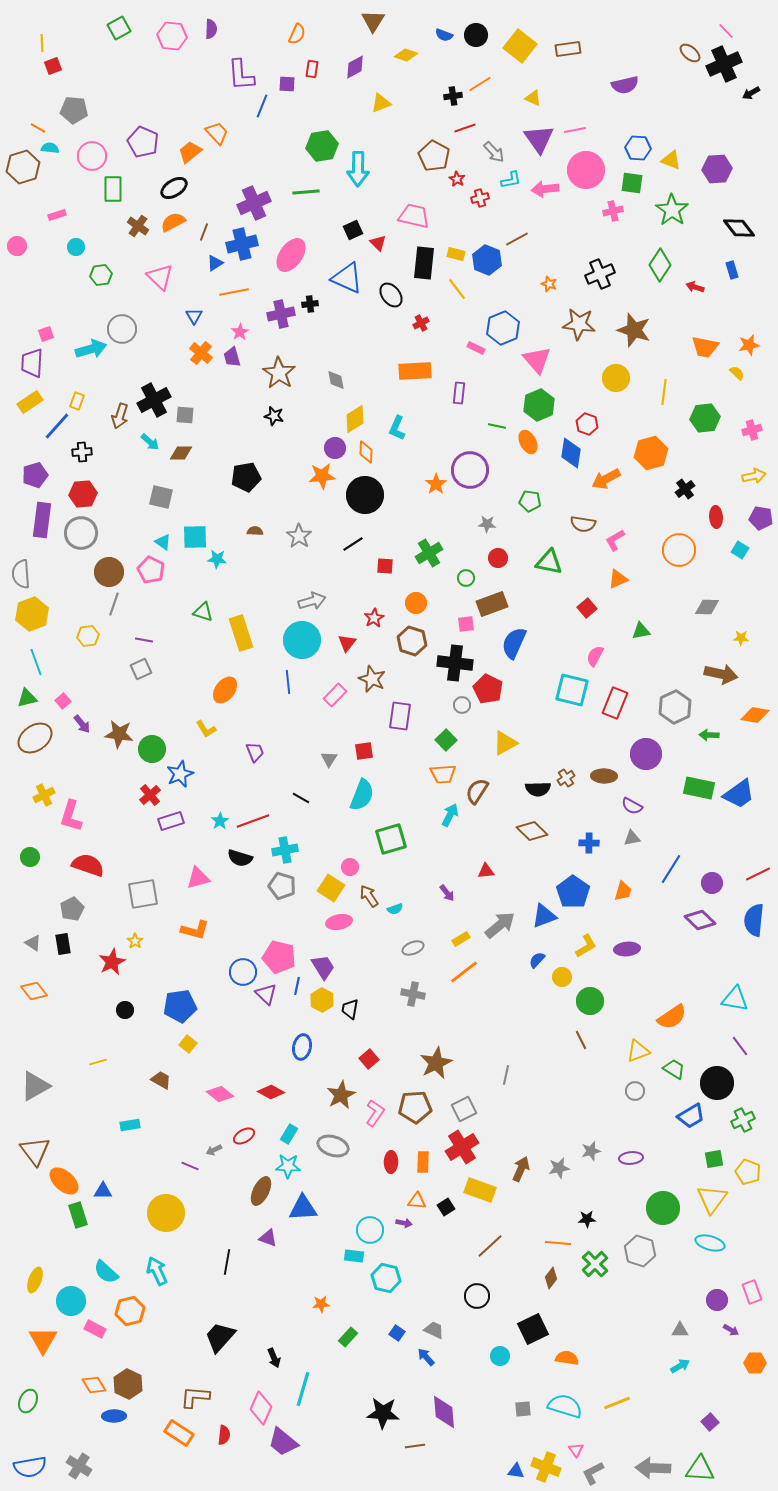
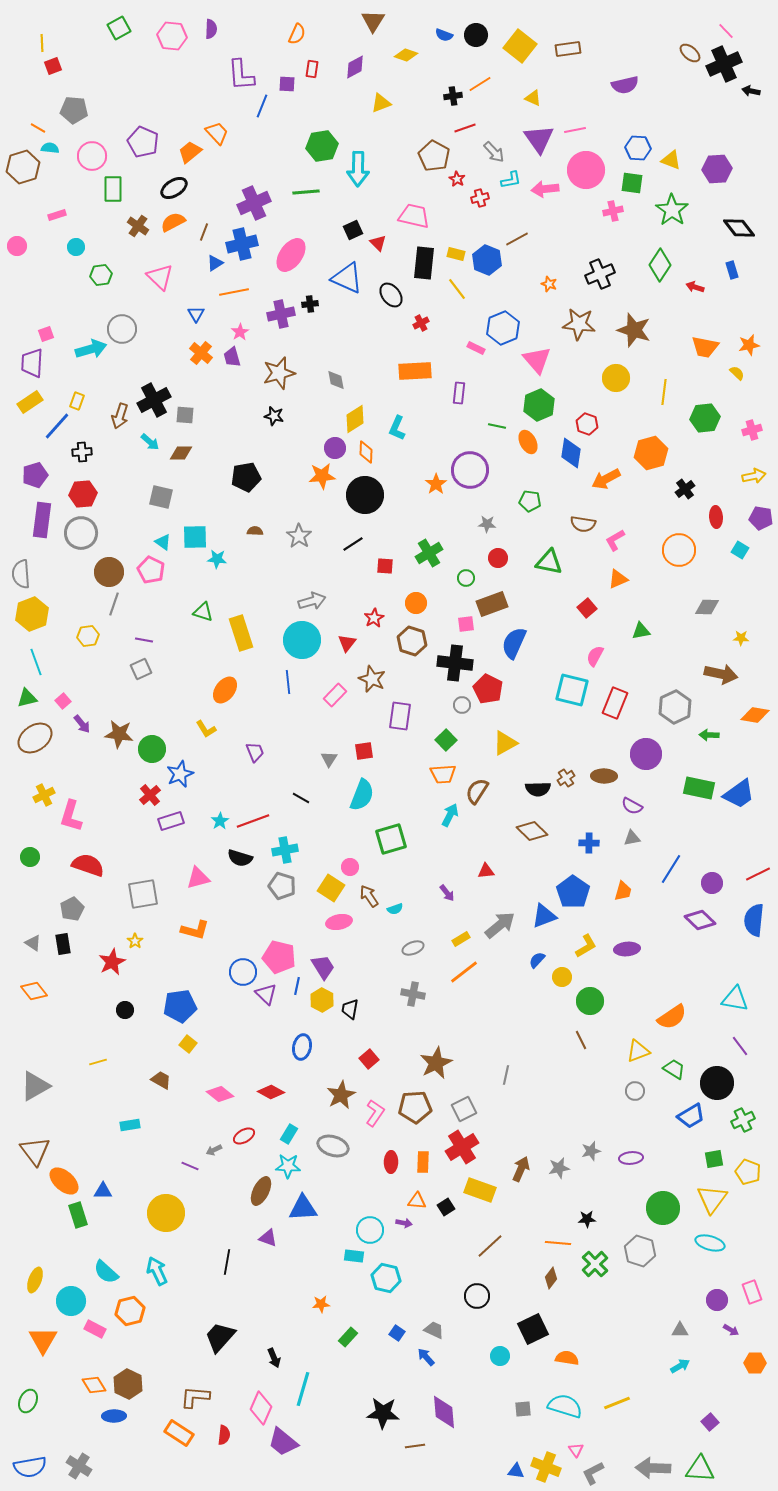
black arrow at (751, 93): moved 2 px up; rotated 42 degrees clockwise
blue triangle at (194, 316): moved 2 px right, 2 px up
brown star at (279, 373): rotated 24 degrees clockwise
